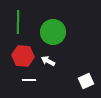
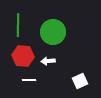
green line: moved 3 px down
white arrow: rotated 32 degrees counterclockwise
white square: moved 6 px left
